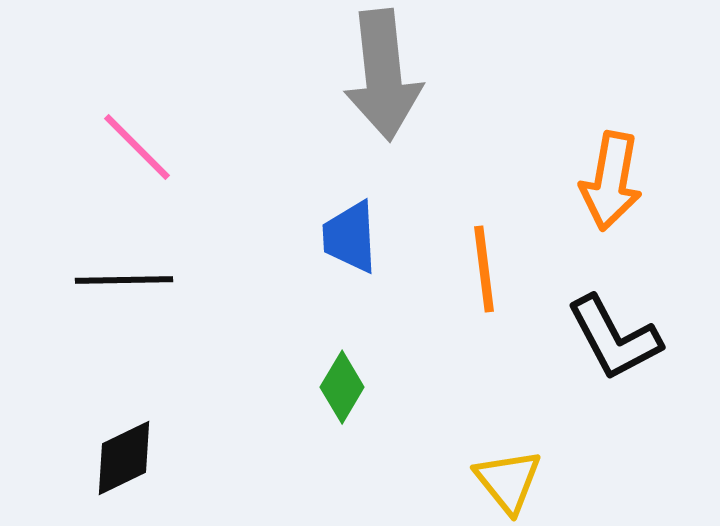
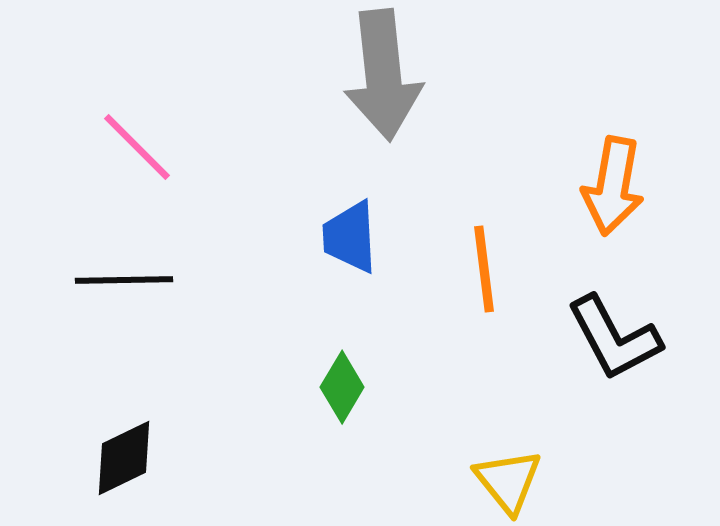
orange arrow: moved 2 px right, 5 px down
